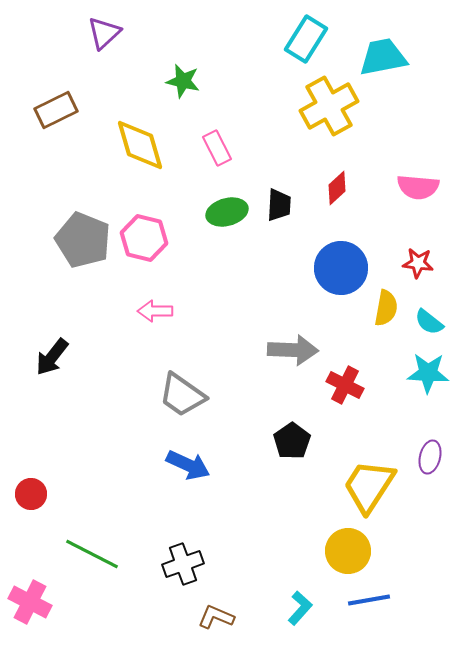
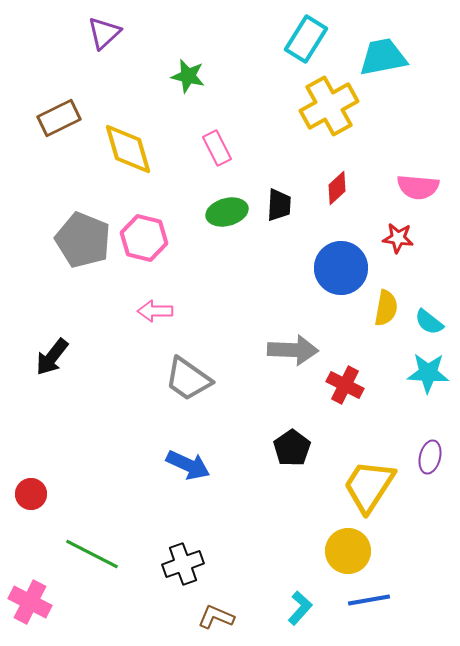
green star: moved 5 px right, 5 px up
brown rectangle: moved 3 px right, 8 px down
yellow diamond: moved 12 px left, 4 px down
red star: moved 20 px left, 25 px up
gray trapezoid: moved 6 px right, 16 px up
black pentagon: moved 7 px down
